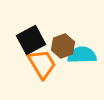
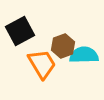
black square: moved 11 px left, 9 px up
cyan semicircle: moved 2 px right
